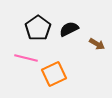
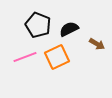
black pentagon: moved 3 px up; rotated 15 degrees counterclockwise
pink line: moved 1 px left, 1 px up; rotated 35 degrees counterclockwise
orange square: moved 3 px right, 17 px up
